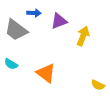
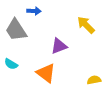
blue arrow: moved 2 px up
purple triangle: moved 25 px down
gray trapezoid: rotated 20 degrees clockwise
yellow arrow: moved 3 px right, 11 px up; rotated 66 degrees counterclockwise
yellow semicircle: moved 4 px left, 5 px up; rotated 144 degrees clockwise
